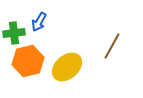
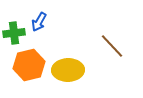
brown line: rotated 72 degrees counterclockwise
orange hexagon: moved 1 px right, 4 px down
yellow ellipse: moved 1 px right, 3 px down; rotated 40 degrees clockwise
